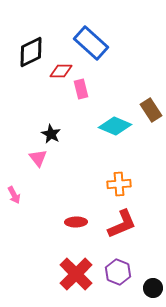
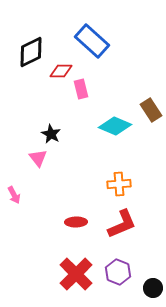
blue rectangle: moved 1 px right, 2 px up
